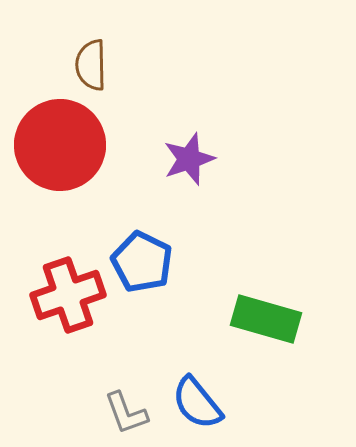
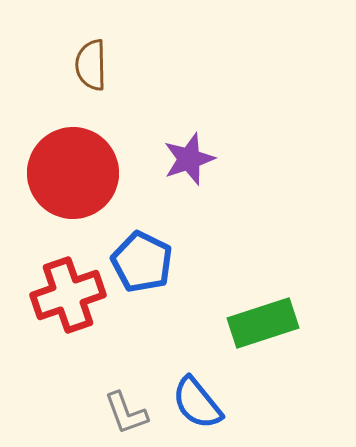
red circle: moved 13 px right, 28 px down
green rectangle: moved 3 px left, 4 px down; rotated 34 degrees counterclockwise
